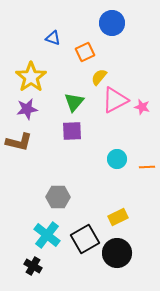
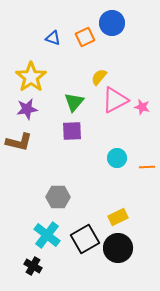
orange square: moved 15 px up
cyan circle: moved 1 px up
black circle: moved 1 px right, 5 px up
